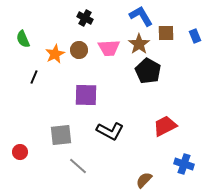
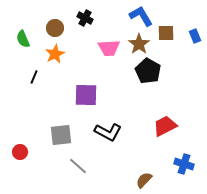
brown circle: moved 24 px left, 22 px up
black L-shape: moved 2 px left, 1 px down
